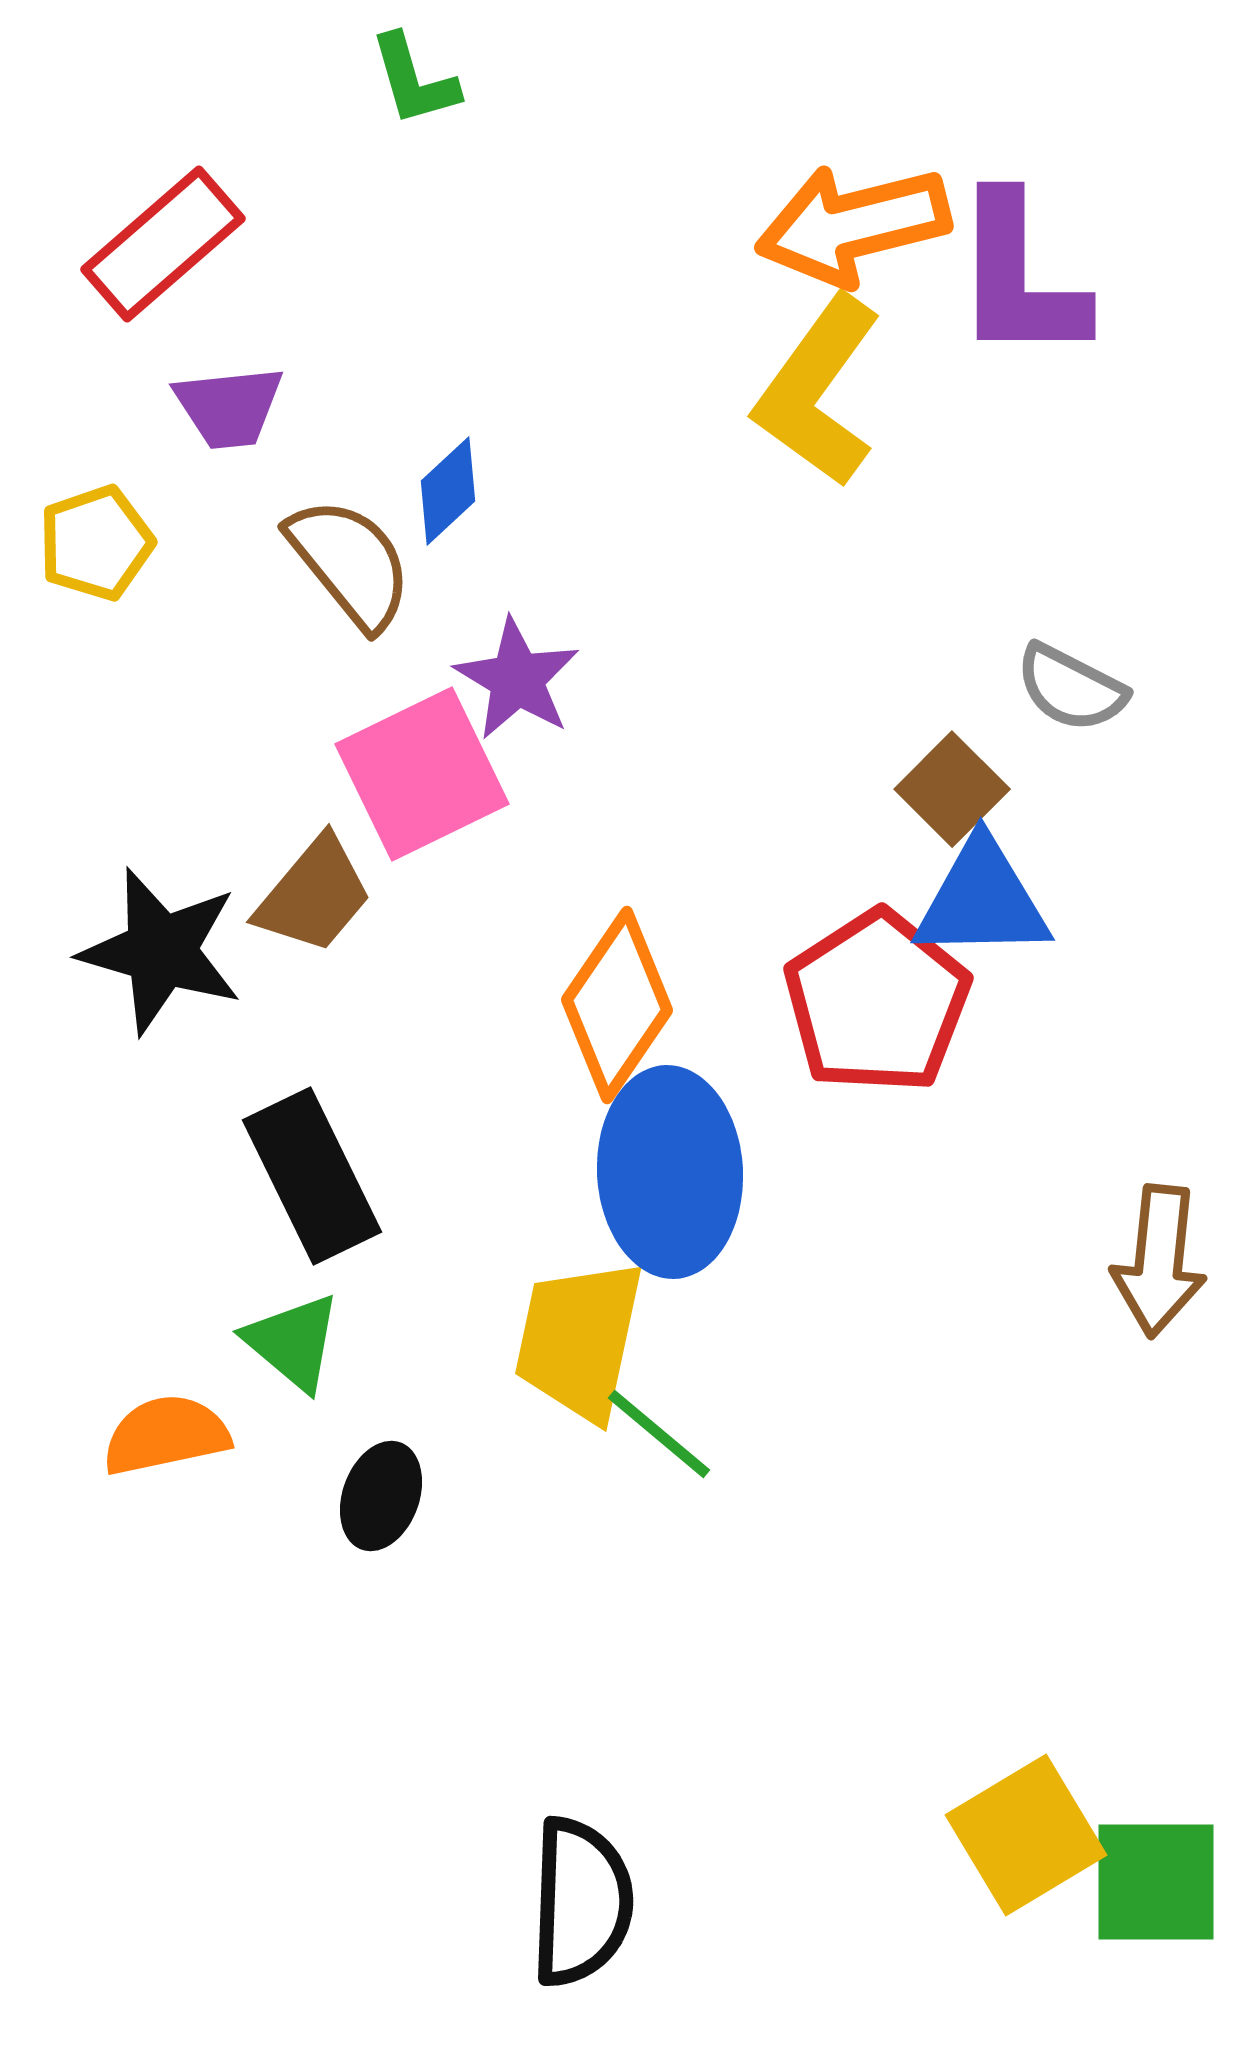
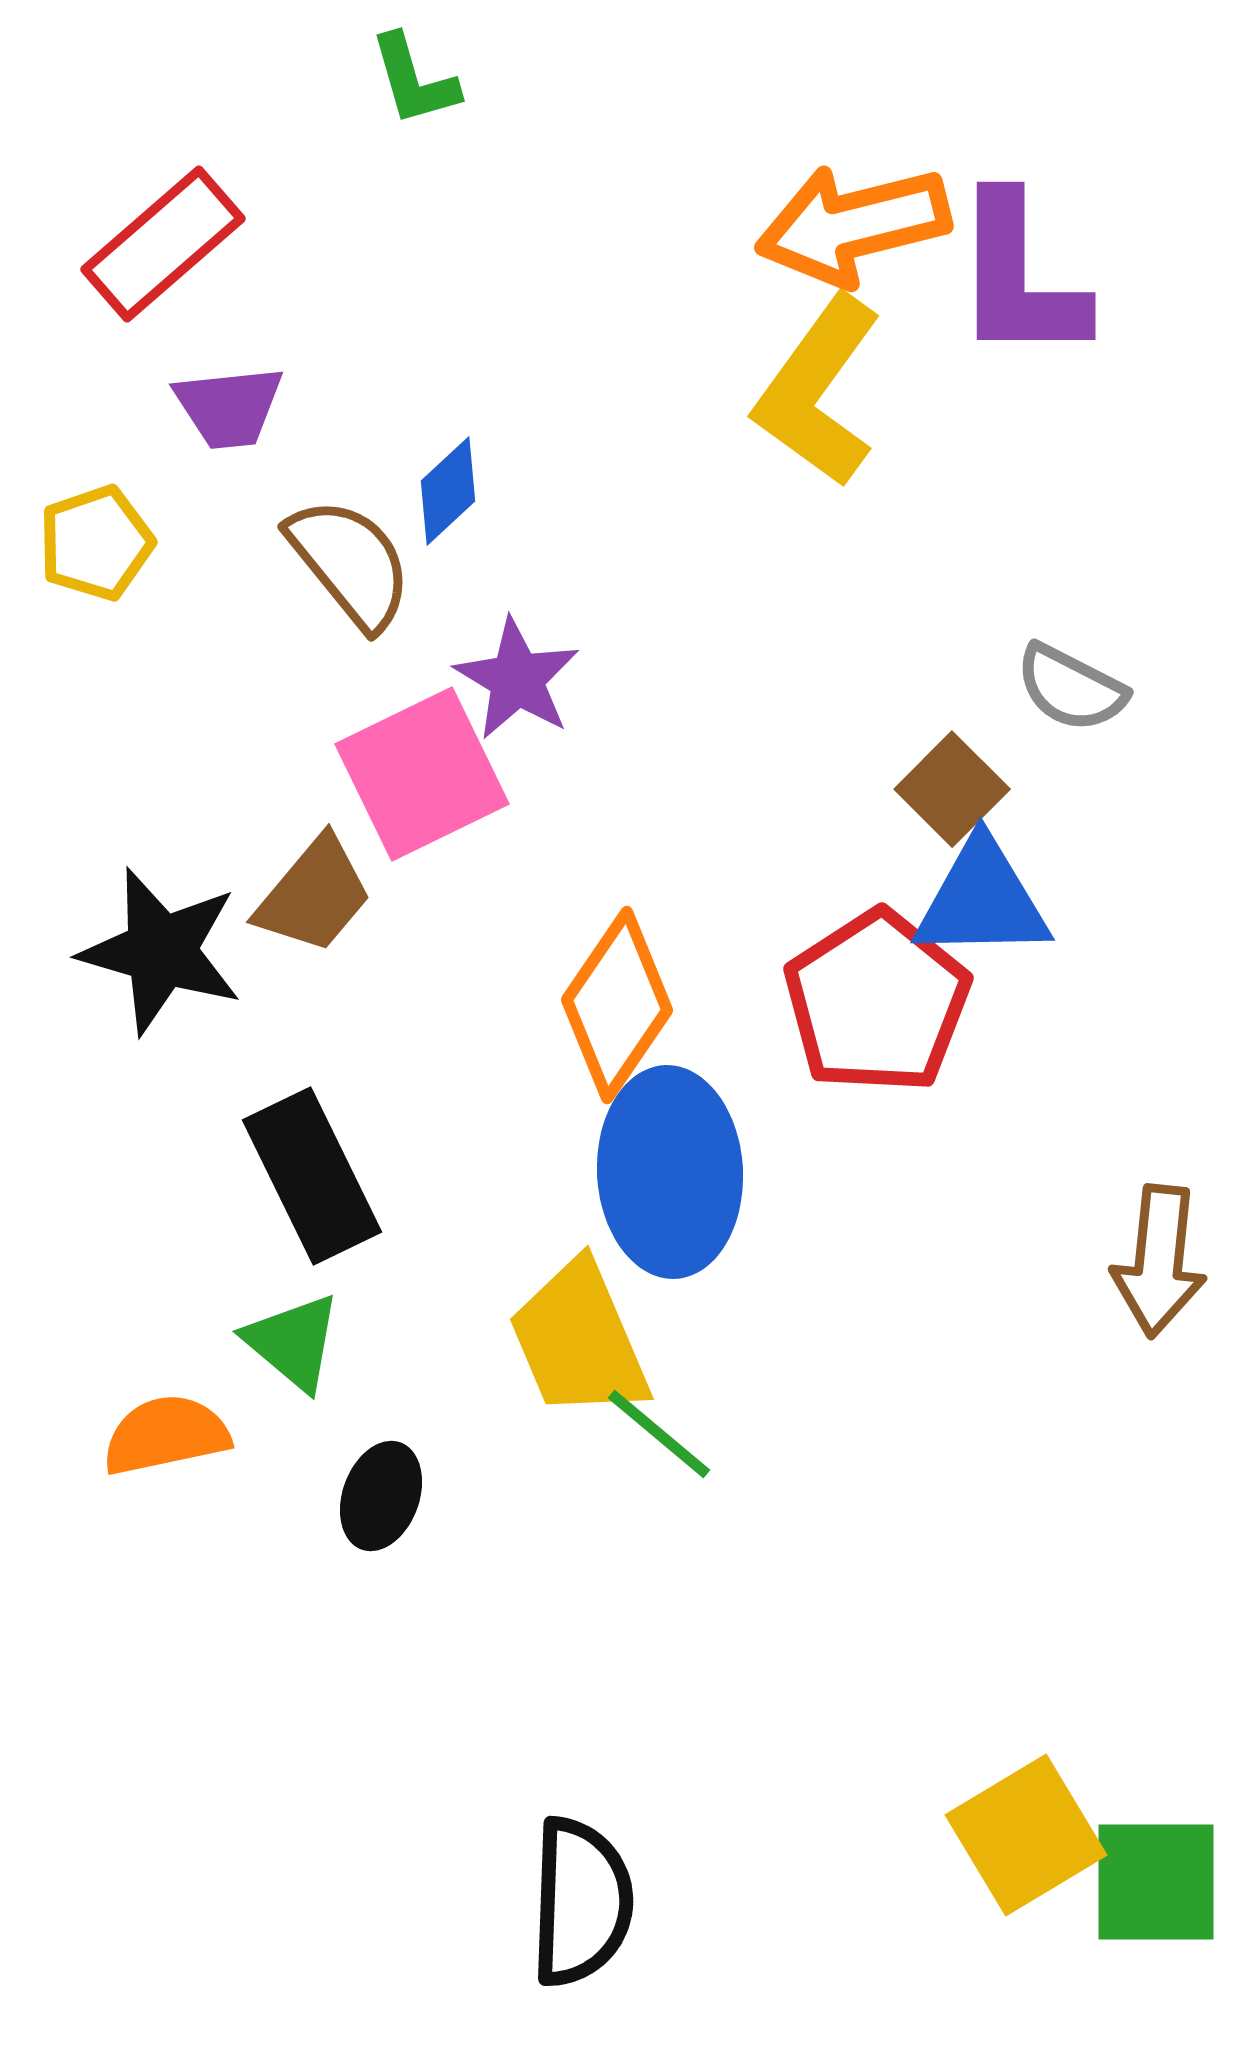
yellow trapezoid: rotated 35 degrees counterclockwise
